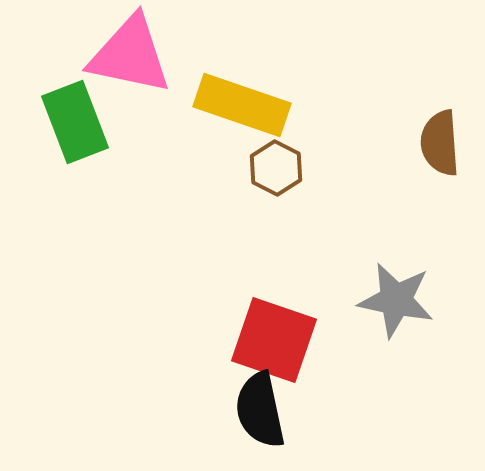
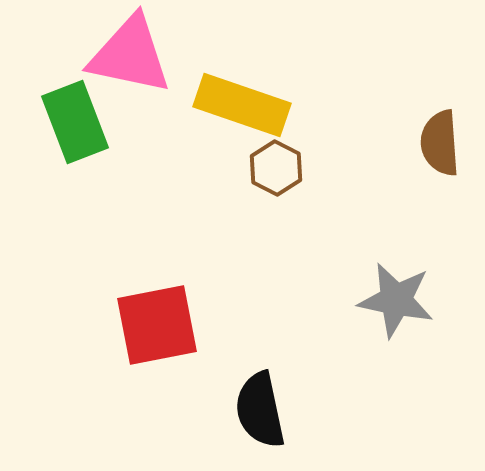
red square: moved 117 px left, 15 px up; rotated 30 degrees counterclockwise
